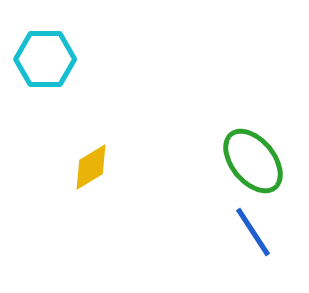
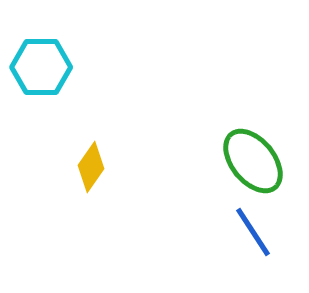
cyan hexagon: moved 4 px left, 8 px down
yellow diamond: rotated 24 degrees counterclockwise
